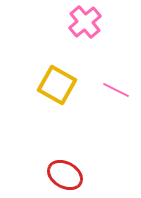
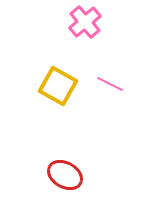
yellow square: moved 1 px right, 1 px down
pink line: moved 6 px left, 6 px up
